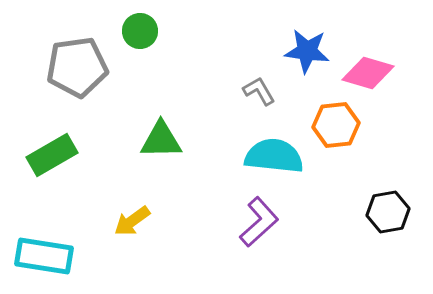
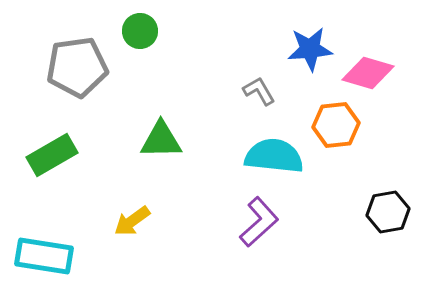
blue star: moved 3 px right, 2 px up; rotated 12 degrees counterclockwise
